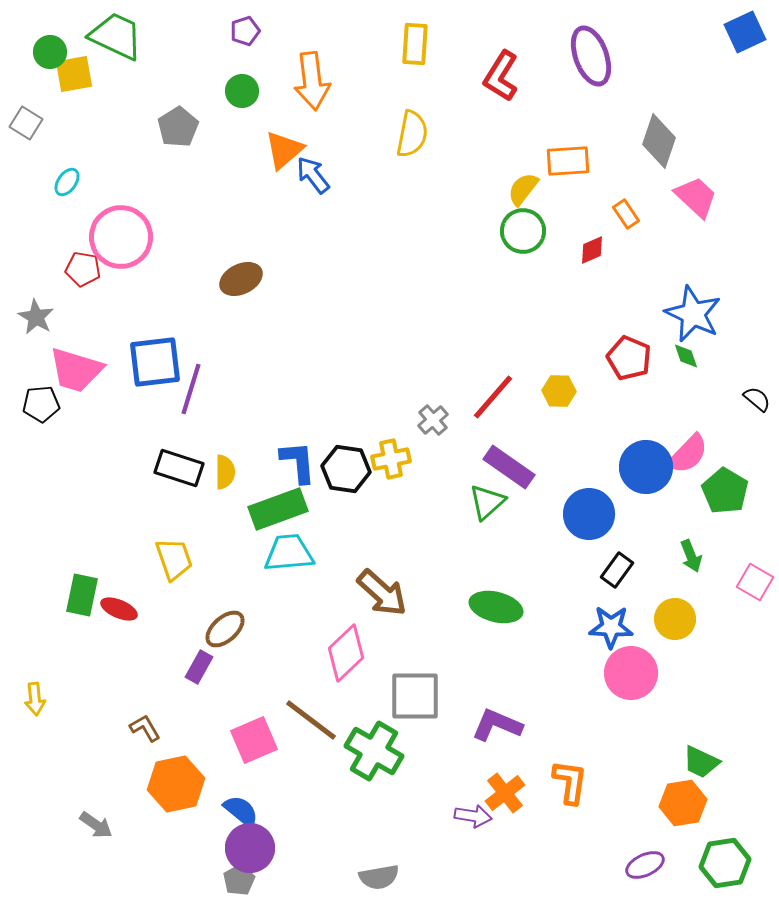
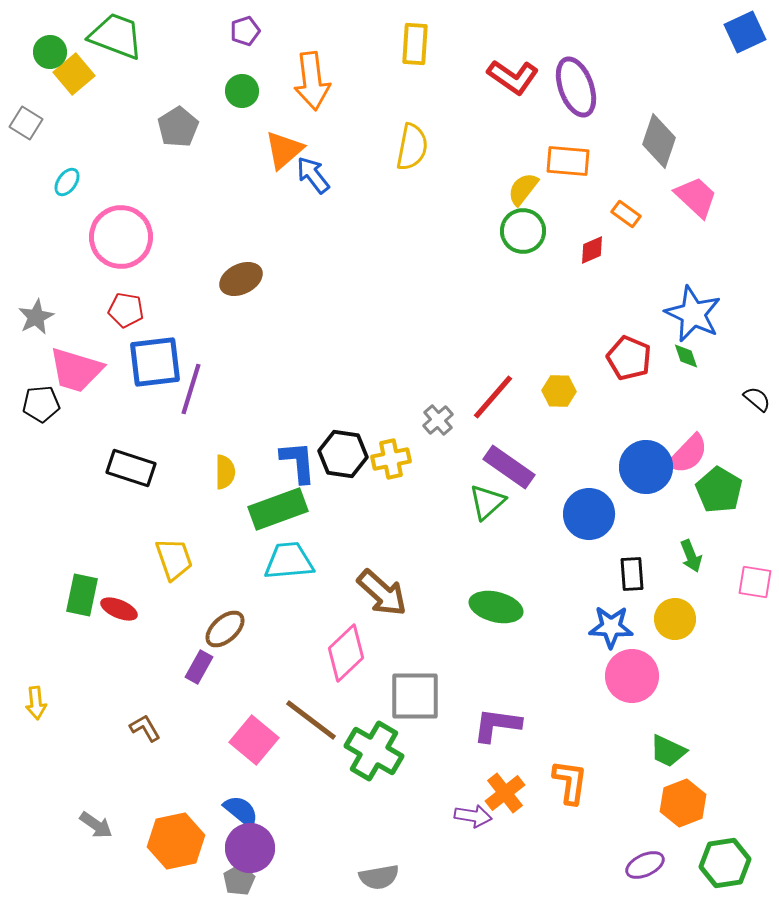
green trapezoid at (116, 36): rotated 4 degrees counterclockwise
purple ellipse at (591, 56): moved 15 px left, 31 px down
yellow square at (74, 74): rotated 30 degrees counterclockwise
red L-shape at (501, 76): moved 12 px right, 1 px down; rotated 87 degrees counterclockwise
yellow semicircle at (412, 134): moved 13 px down
orange rectangle at (568, 161): rotated 9 degrees clockwise
orange rectangle at (626, 214): rotated 20 degrees counterclockwise
red pentagon at (83, 269): moved 43 px right, 41 px down
gray star at (36, 317): rotated 15 degrees clockwise
gray cross at (433, 420): moved 5 px right
black rectangle at (179, 468): moved 48 px left
black hexagon at (346, 469): moved 3 px left, 15 px up
green pentagon at (725, 491): moved 6 px left, 1 px up
cyan trapezoid at (289, 553): moved 8 px down
black rectangle at (617, 570): moved 15 px right, 4 px down; rotated 40 degrees counterclockwise
pink square at (755, 582): rotated 21 degrees counterclockwise
pink circle at (631, 673): moved 1 px right, 3 px down
yellow arrow at (35, 699): moved 1 px right, 4 px down
purple L-shape at (497, 725): rotated 15 degrees counterclockwise
pink square at (254, 740): rotated 27 degrees counterclockwise
green trapezoid at (701, 762): moved 33 px left, 11 px up
orange hexagon at (176, 784): moved 57 px down
orange hexagon at (683, 803): rotated 12 degrees counterclockwise
